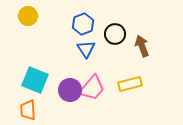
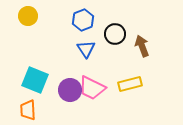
blue hexagon: moved 4 px up
pink trapezoid: rotated 76 degrees clockwise
